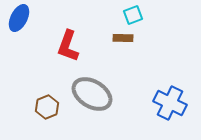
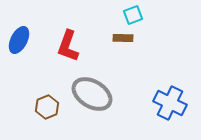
blue ellipse: moved 22 px down
